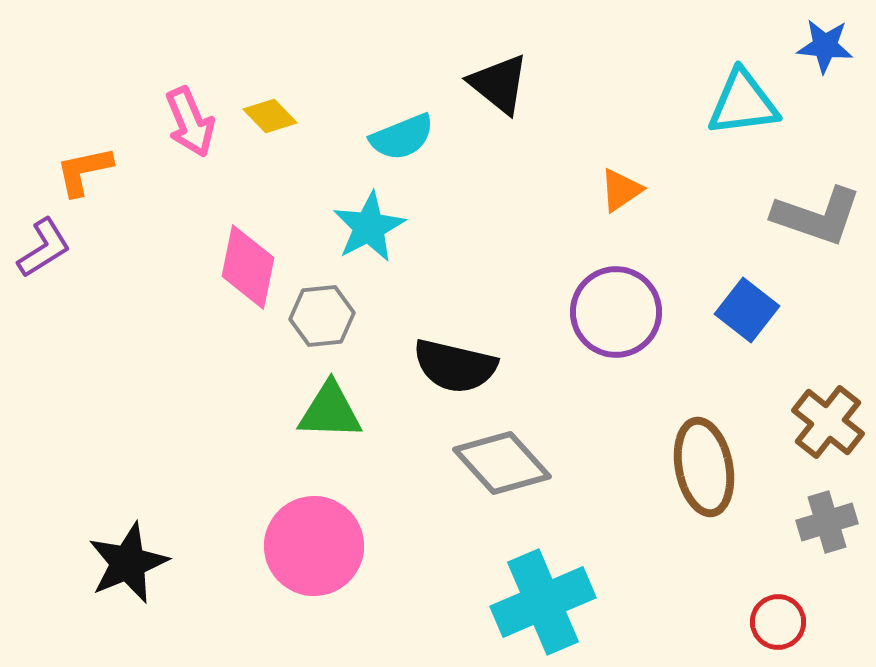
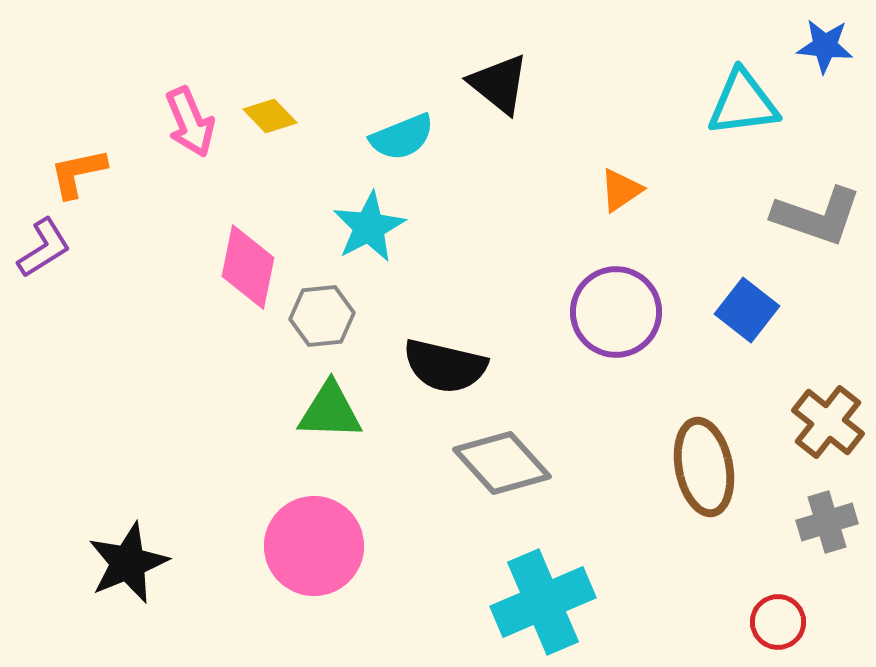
orange L-shape: moved 6 px left, 2 px down
black semicircle: moved 10 px left
